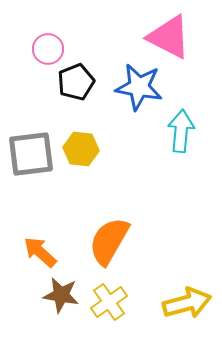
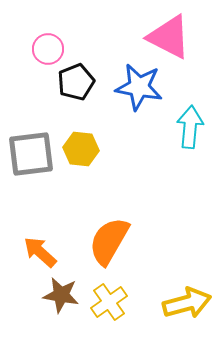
cyan arrow: moved 9 px right, 4 px up
